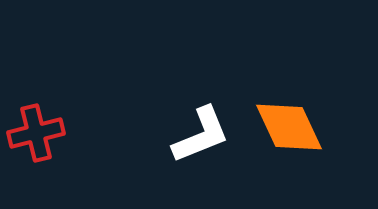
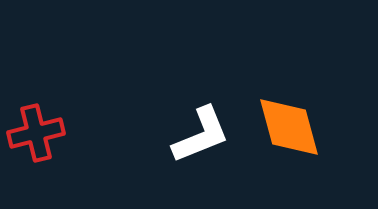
orange diamond: rotated 10 degrees clockwise
